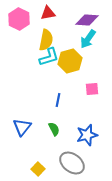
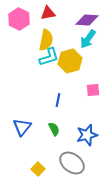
pink square: moved 1 px right, 1 px down
